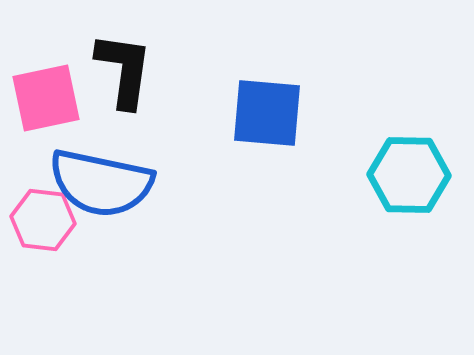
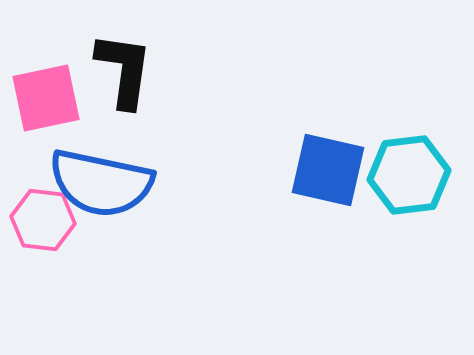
blue square: moved 61 px right, 57 px down; rotated 8 degrees clockwise
cyan hexagon: rotated 8 degrees counterclockwise
